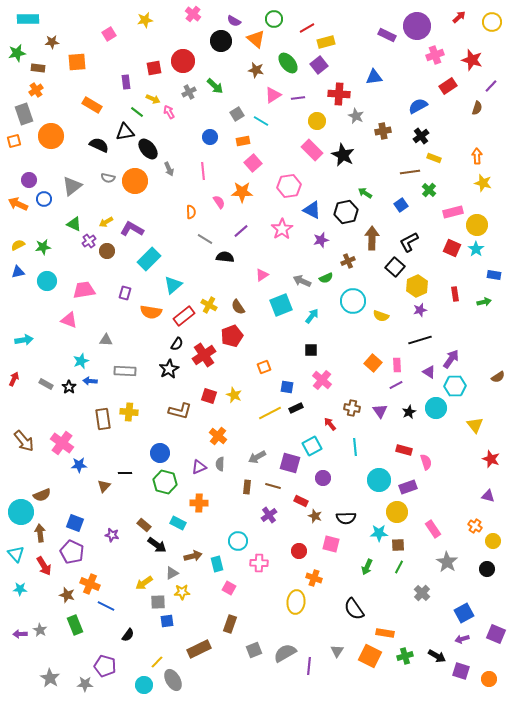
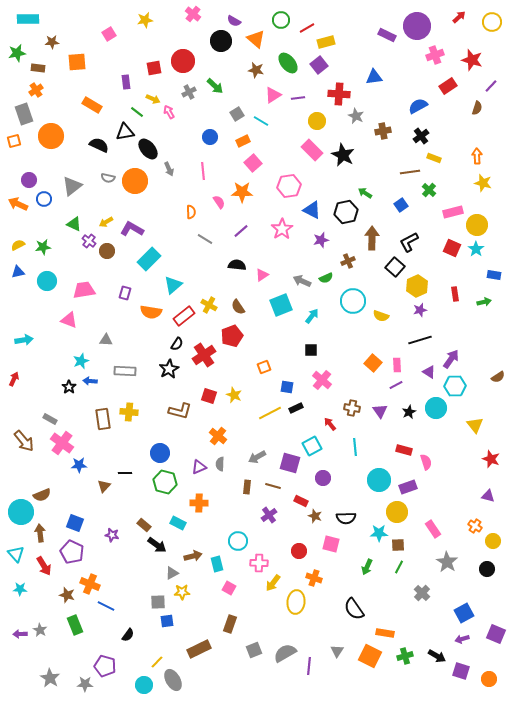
green circle at (274, 19): moved 7 px right, 1 px down
orange rectangle at (243, 141): rotated 16 degrees counterclockwise
purple cross at (89, 241): rotated 16 degrees counterclockwise
black semicircle at (225, 257): moved 12 px right, 8 px down
gray rectangle at (46, 384): moved 4 px right, 35 px down
yellow arrow at (144, 583): moved 129 px right; rotated 18 degrees counterclockwise
